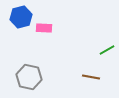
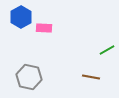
blue hexagon: rotated 15 degrees counterclockwise
